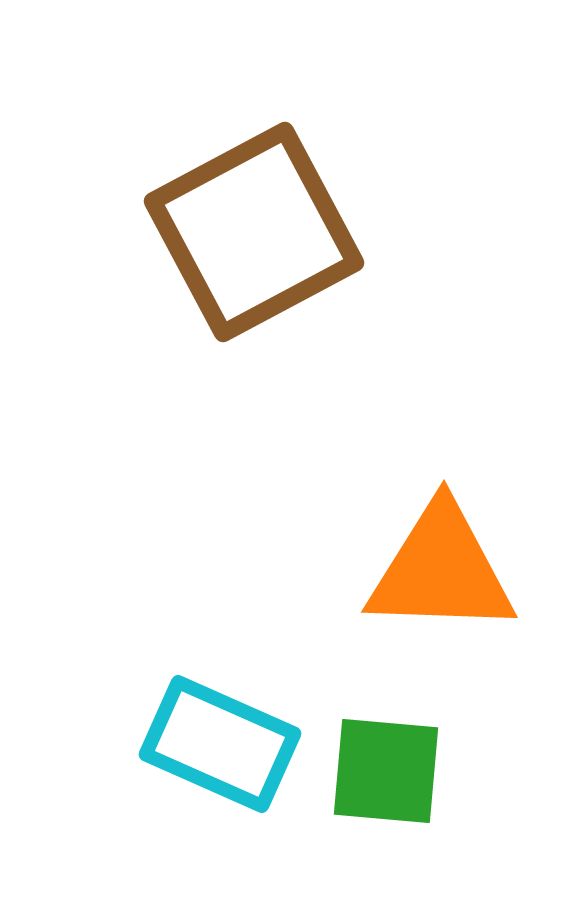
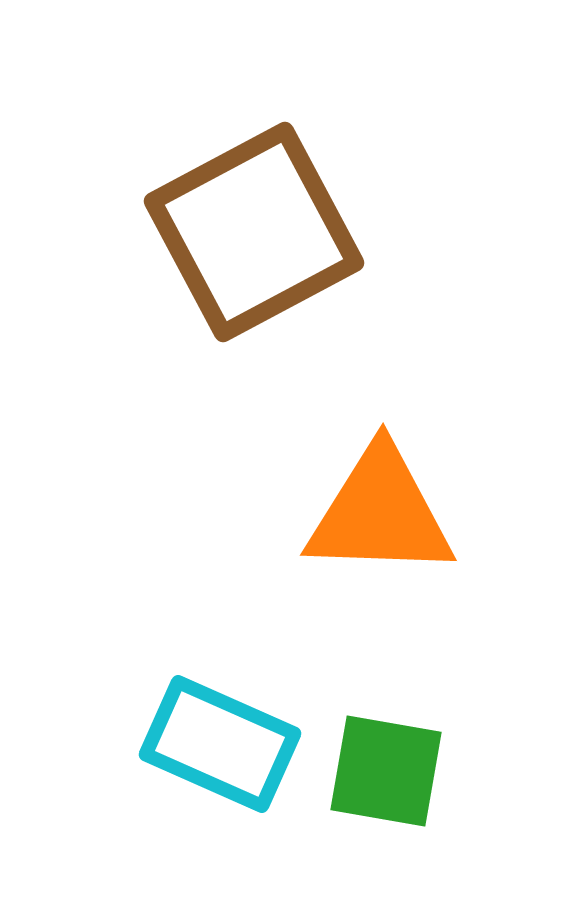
orange triangle: moved 61 px left, 57 px up
green square: rotated 5 degrees clockwise
